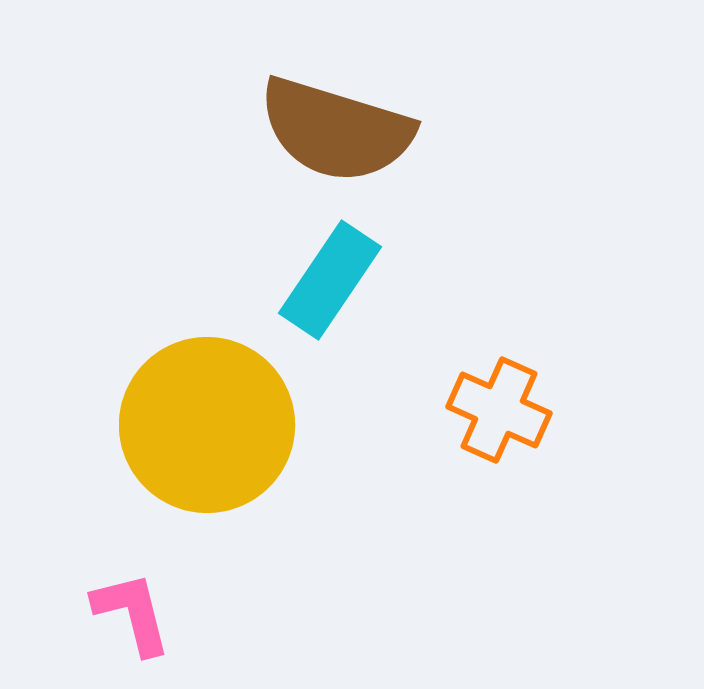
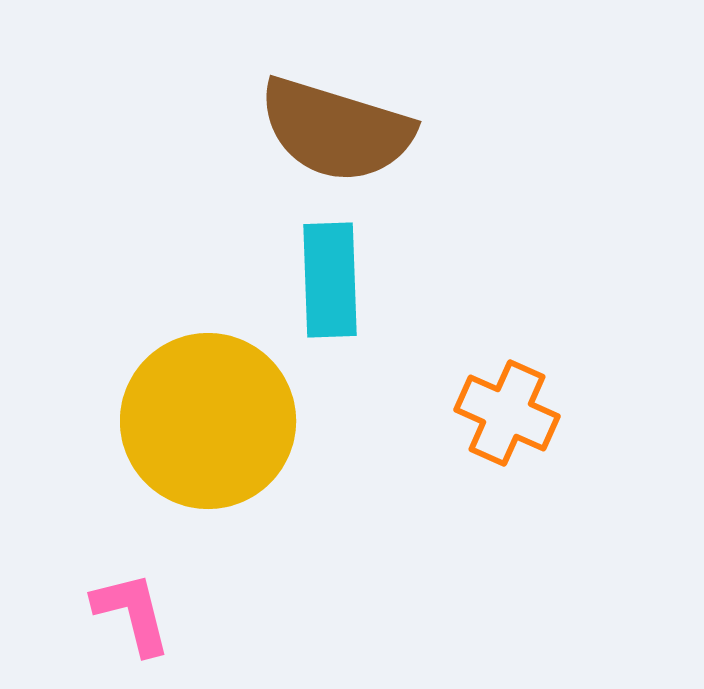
cyan rectangle: rotated 36 degrees counterclockwise
orange cross: moved 8 px right, 3 px down
yellow circle: moved 1 px right, 4 px up
